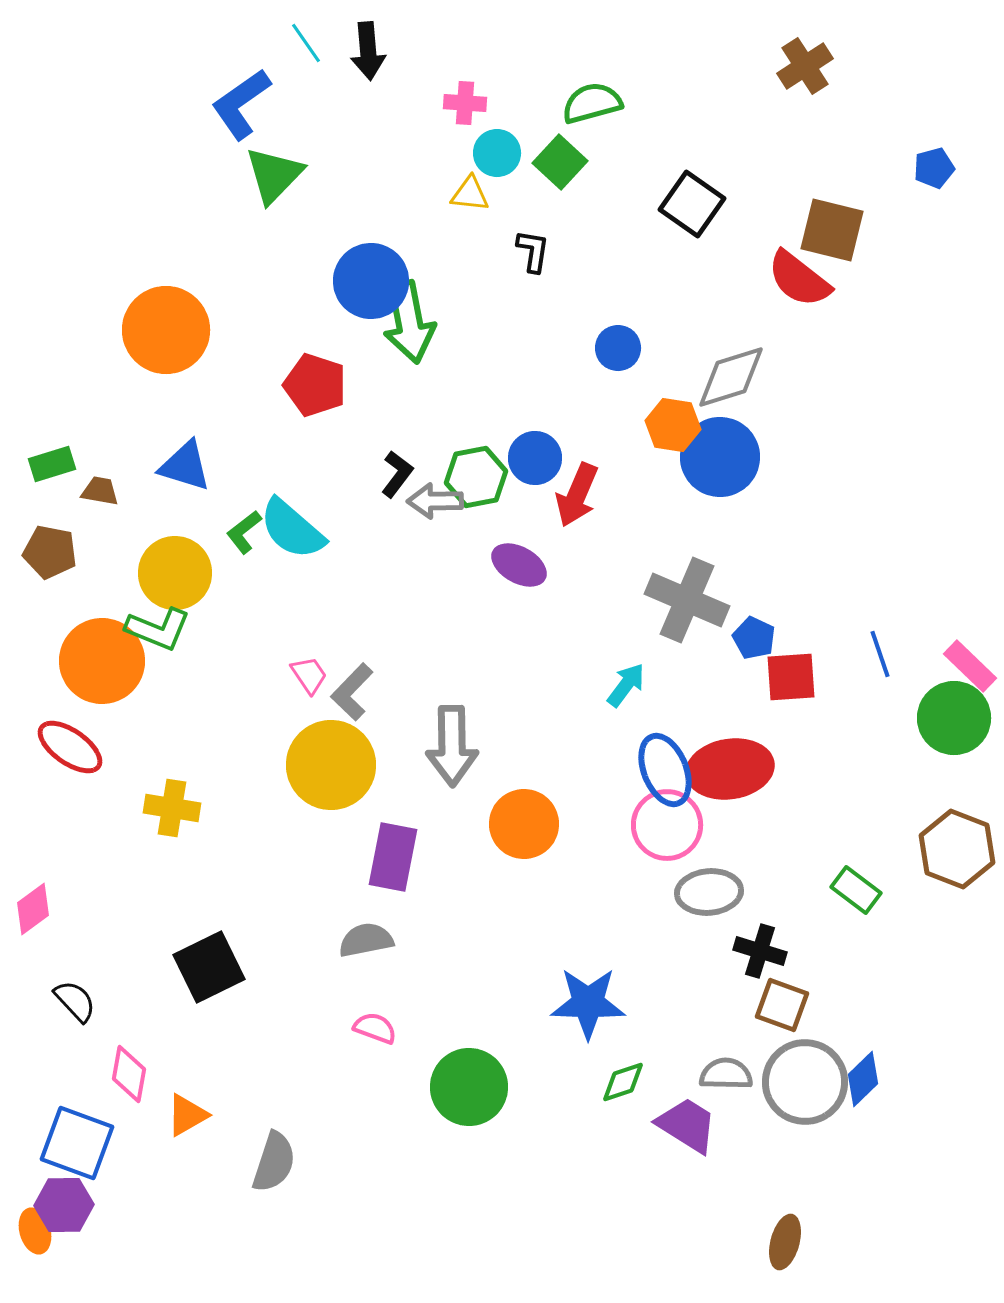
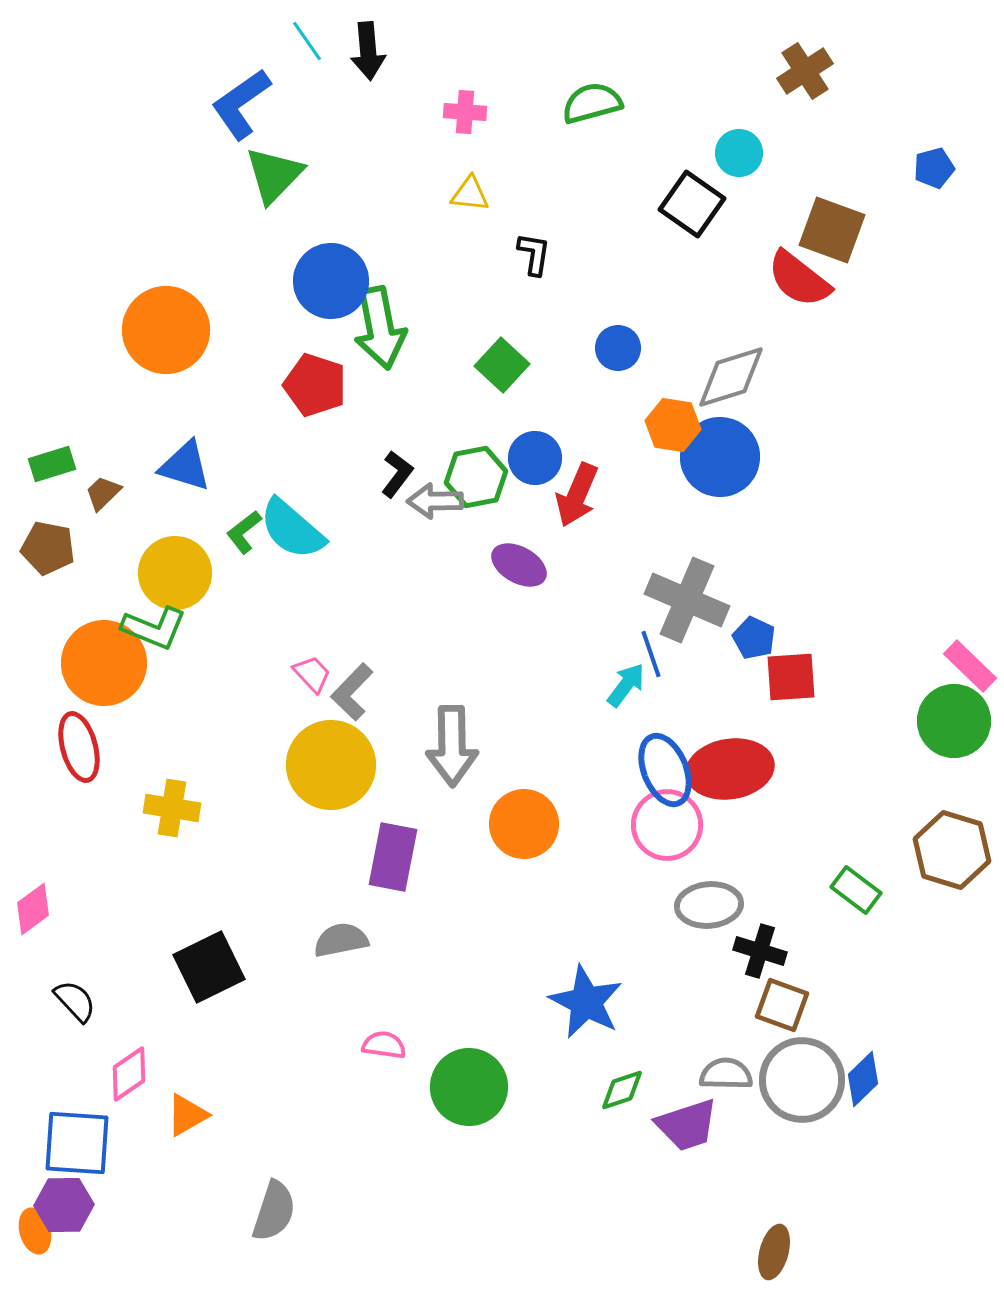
cyan line at (306, 43): moved 1 px right, 2 px up
brown cross at (805, 66): moved 5 px down
pink cross at (465, 103): moved 9 px down
cyan circle at (497, 153): moved 242 px right
green square at (560, 162): moved 58 px left, 203 px down
brown square at (832, 230): rotated 6 degrees clockwise
black L-shape at (533, 251): moved 1 px right, 3 px down
blue circle at (371, 281): moved 40 px left
green arrow at (409, 322): moved 29 px left, 6 px down
brown trapezoid at (100, 491): moved 3 px right, 2 px down; rotated 54 degrees counterclockwise
brown pentagon at (50, 552): moved 2 px left, 4 px up
green L-shape at (158, 629): moved 4 px left, 1 px up
blue line at (880, 654): moved 229 px left
orange circle at (102, 661): moved 2 px right, 2 px down
pink trapezoid at (309, 675): moved 3 px right, 1 px up; rotated 9 degrees counterclockwise
green circle at (954, 718): moved 3 px down
red ellipse at (70, 747): moved 9 px right; rotated 40 degrees clockwise
brown hexagon at (957, 849): moved 5 px left, 1 px down; rotated 4 degrees counterclockwise
gray ellipse at (709, 892): moved 13 px down
gray semicircle at (366, 940): moved 25 px left
blue star at (588, 1003): moved 2 px left, 1 px up; rotated 26 degrees clockwise
pink semicircle at (375, 1028): moved 9 px right, 17 px down; rotated 12 degrees counterclockwise
pink diamond at (129, 1074): rotated 46 degrees clockwise
green diamond at (623, 1082): moved 1 px left, 8 px down
gray circle at (805, 1082): moved 3 px left, 2 px up
purple trapezoid at (687, 1125): rotated 130 degrees clockwise
blue square at (77, 1143): rotated 16 degrees counterclockwise
gray semicircle at (274, 1162): moved 49 px down
brown ellipse at (785, 1242): moved 11 px left, 10 px down
